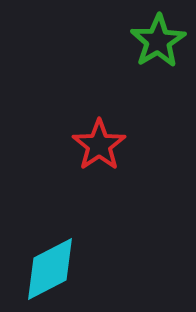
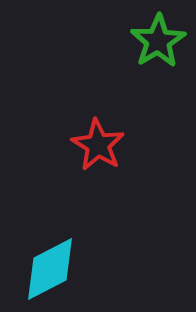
red star: moved 1 px left; rotated 6 degrees counterclockwise
